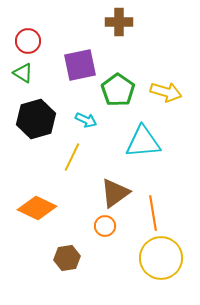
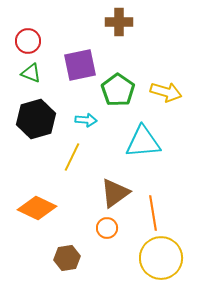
green triangle: moved 8 px right; rotated 10 degrees counterclockwise
cyan arrow: rotated 20 degrees counterclockwise
orange circle: moved 2 px right, 2 px down
